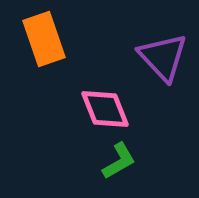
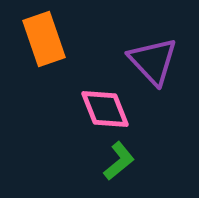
purple triangle: moved 10 px left, 4 px down
green L-shape: rotated 9 degrees counterclockwise
